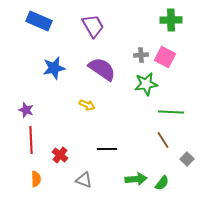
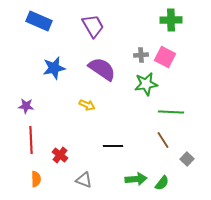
purple star: moved 4 px up; rotated 14 degrees counterclockwise
black line: moved 6 px right, 3 px up
